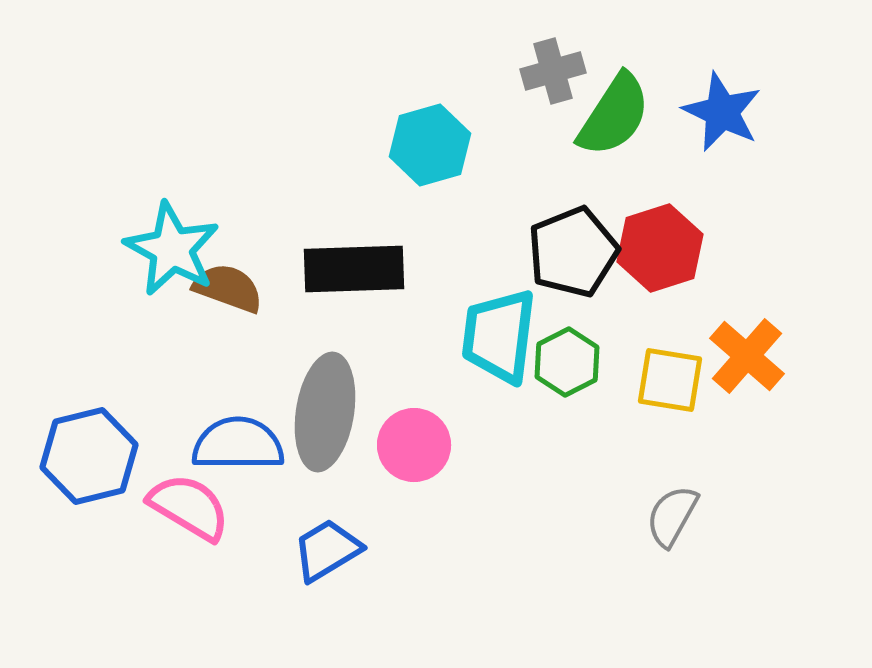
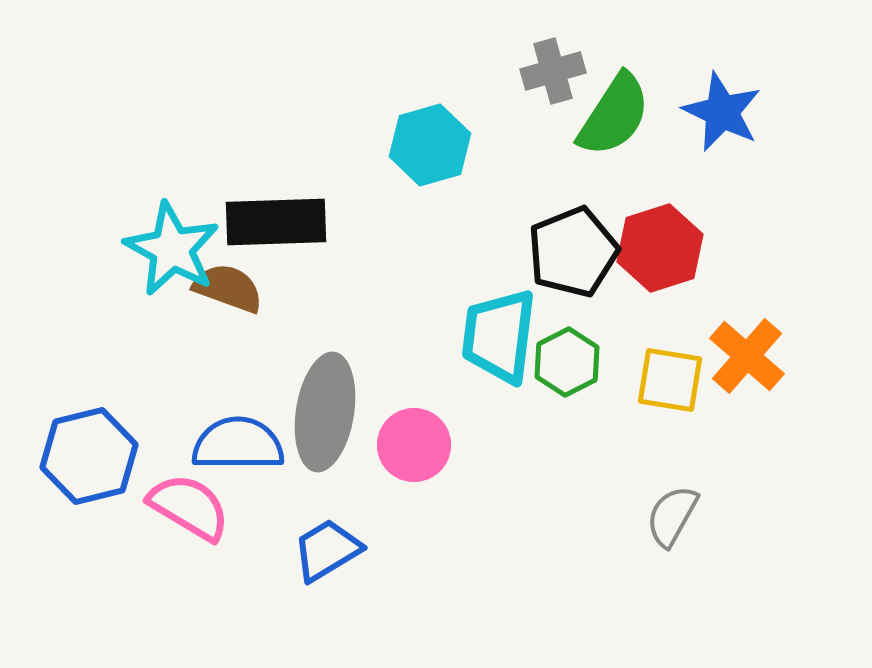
black rectangle: moved 78 px left, 47 px up
